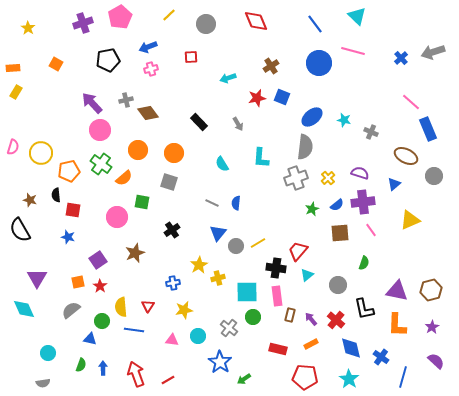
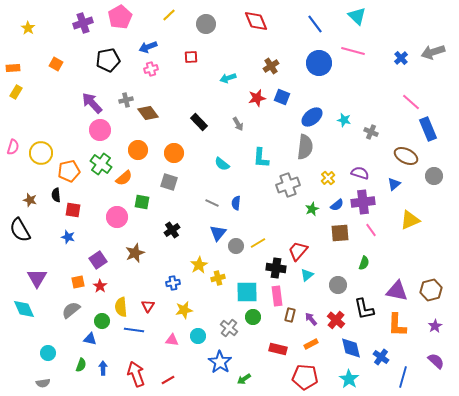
cyan semicircle at (222, 164): rotated 21 degrees counterclockwise
gray cross at (296, 178): moved 8 px left, 7 px down
purple star at (432, 327): moved 3 px right, 1 px up
